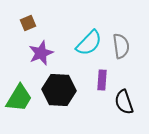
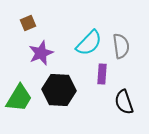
purple rectangle: moved 6 px up
